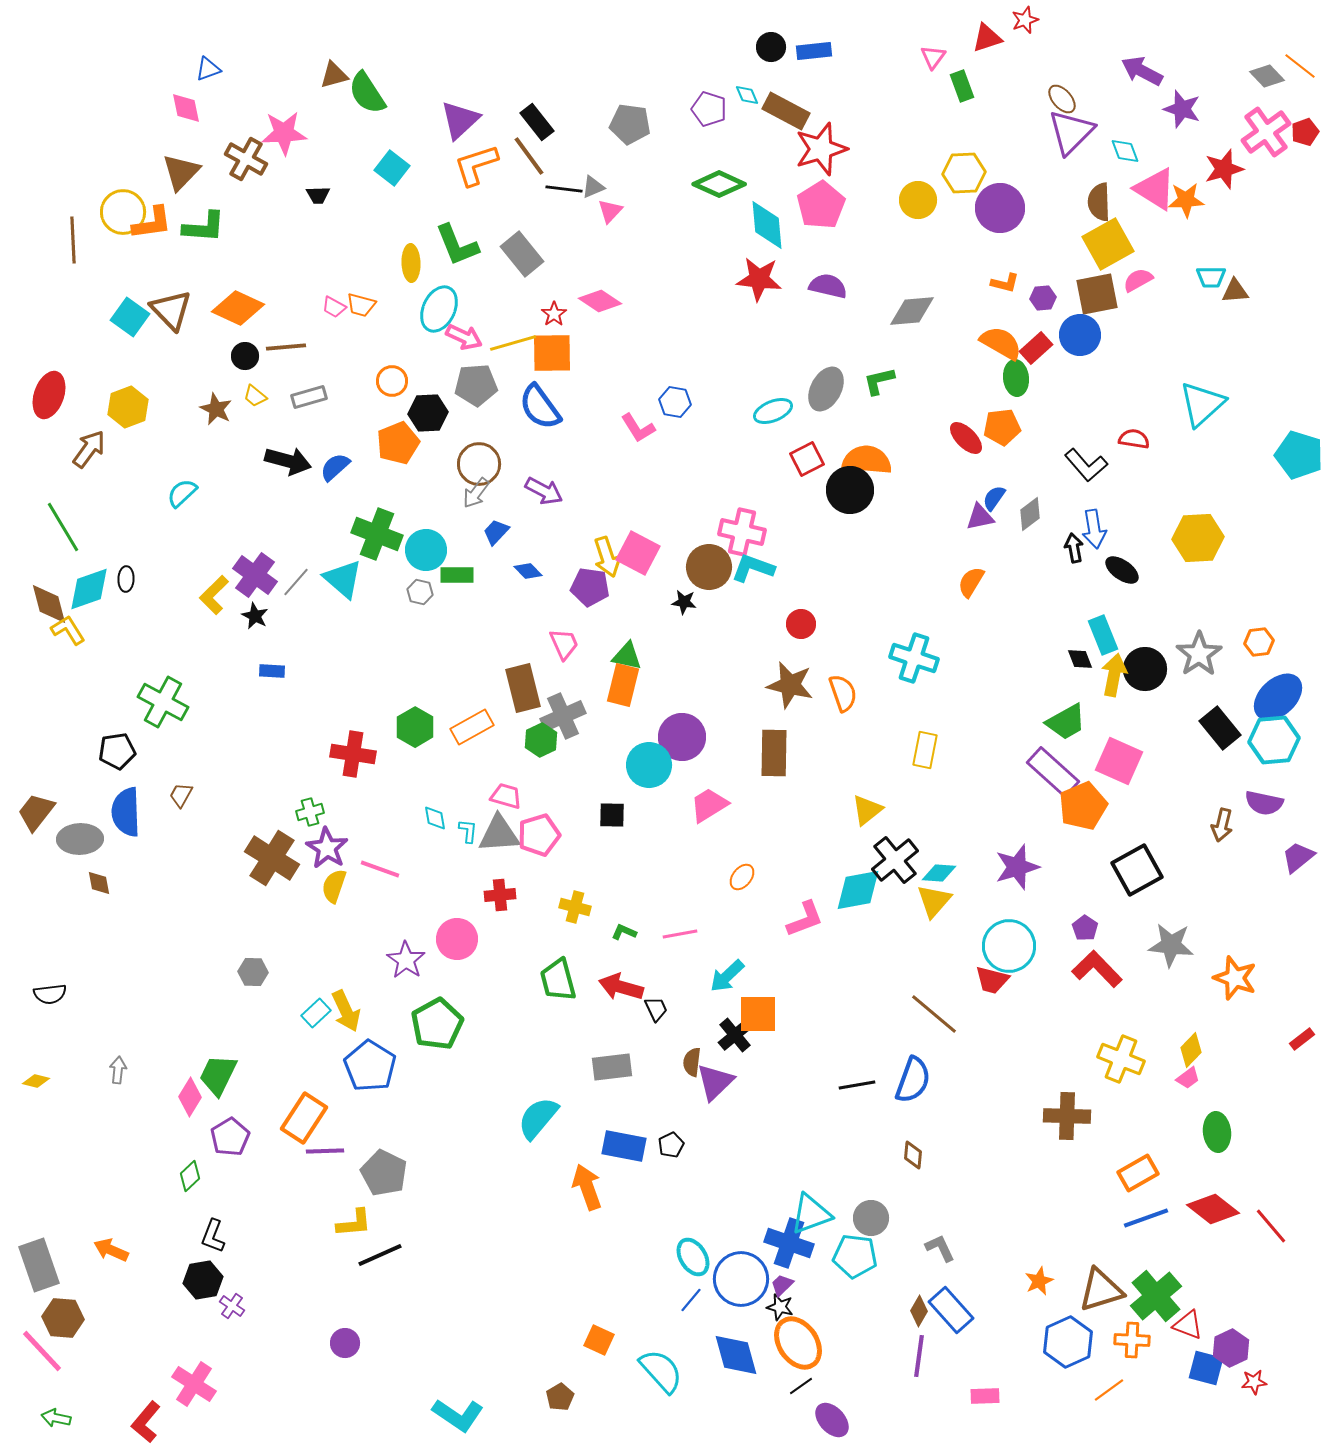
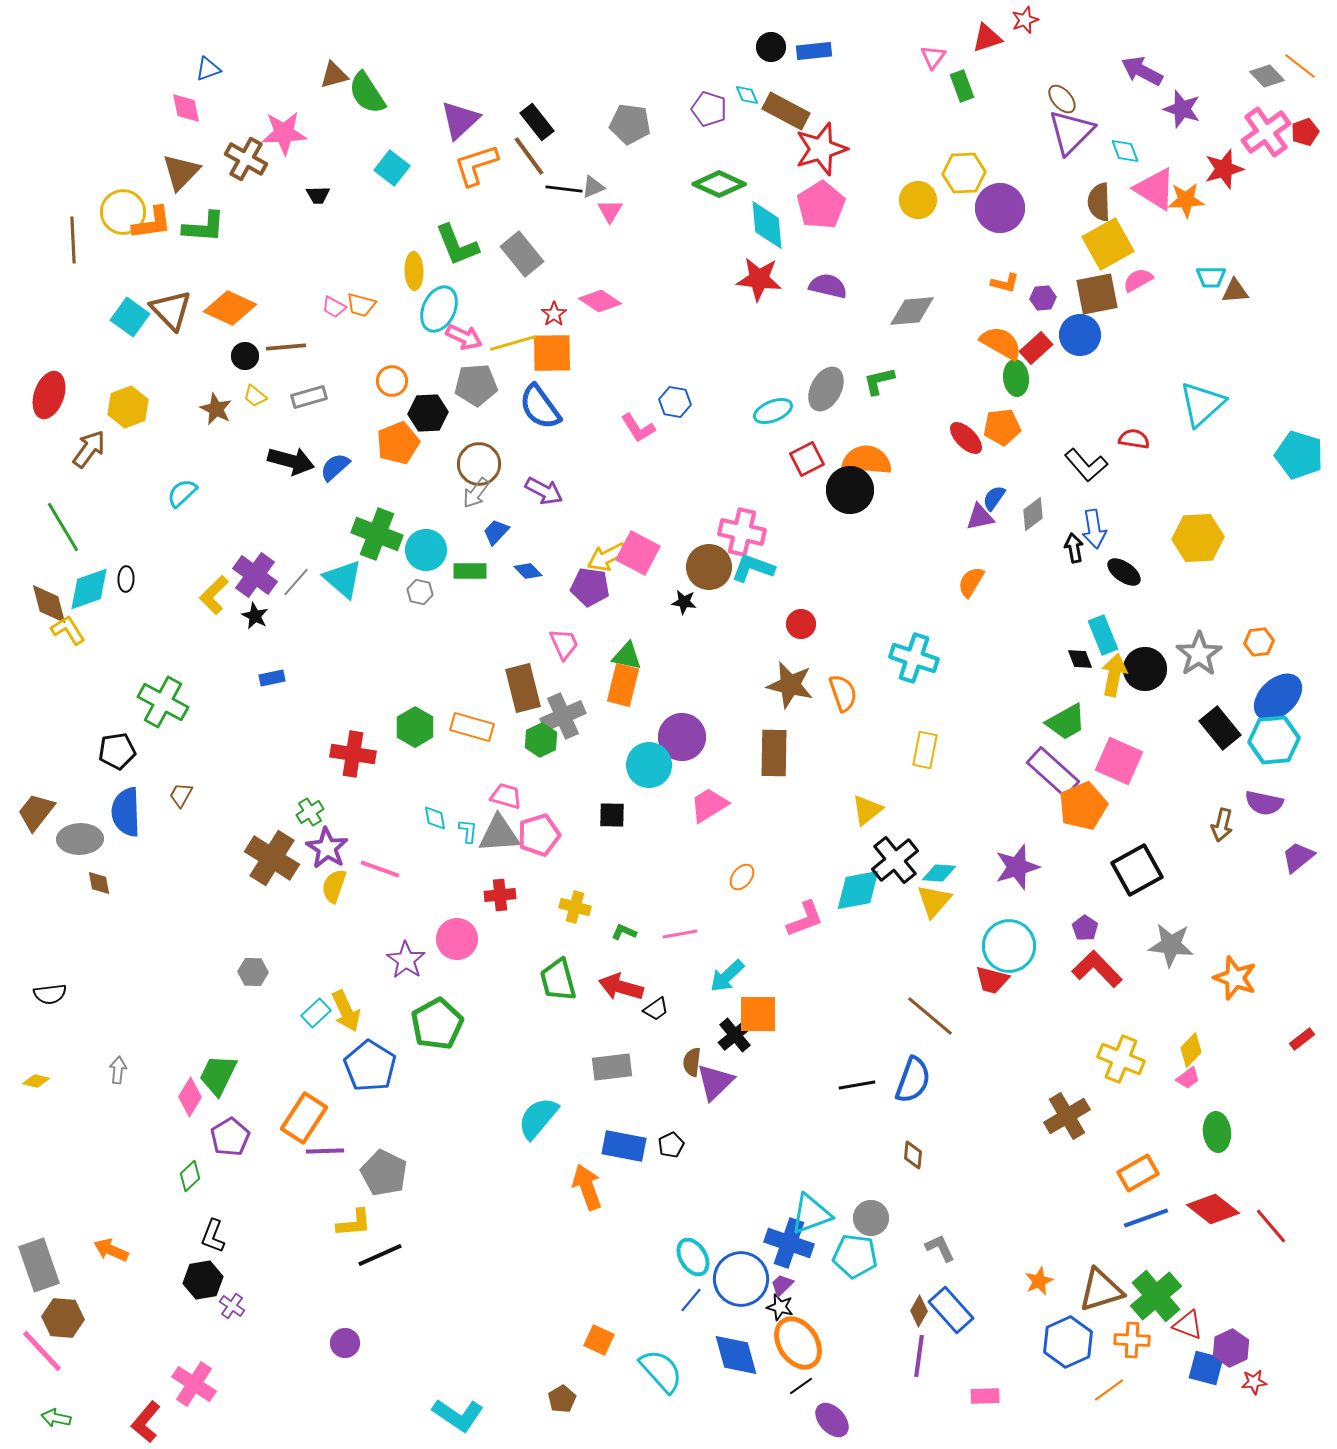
pink triangle at (610, 211): rotated 12 degrees counterclockwise
yellow ellipse at (411, 263): moved 3 px right, 8 px down
orange diamond at (238, 308): moved 8 px left
black arrow at (288, 461): moved 3 px right
gray diamond at (1030, 514): moved 3 px right
yellow arrow at (607, 557): rotated 81 degrees clockwise
black ellipse at (1122, 570): moved 2 px right, 2 px down
green rectangle at (457, 575): moved 13 px right, 4 px up
blue rectangle at (272, 671): moved 7 px down; rotated 15 degrees counterclockwise
orange rectangle at (472, 727): rotated 45 degrees clockwise
green cross at (310, 812): rotated 16 degrees counterclockwise
black trapezoid at (656, 1009): rotated 80 degrees clockwise
brown line at (934, 1014): moved 4 px left, 2 px down
brown cross at (1067, 1116): rotated 33 degrees counterclockwise
brown pentagon at (560, 1397): moved 2 px right, 2 px down
